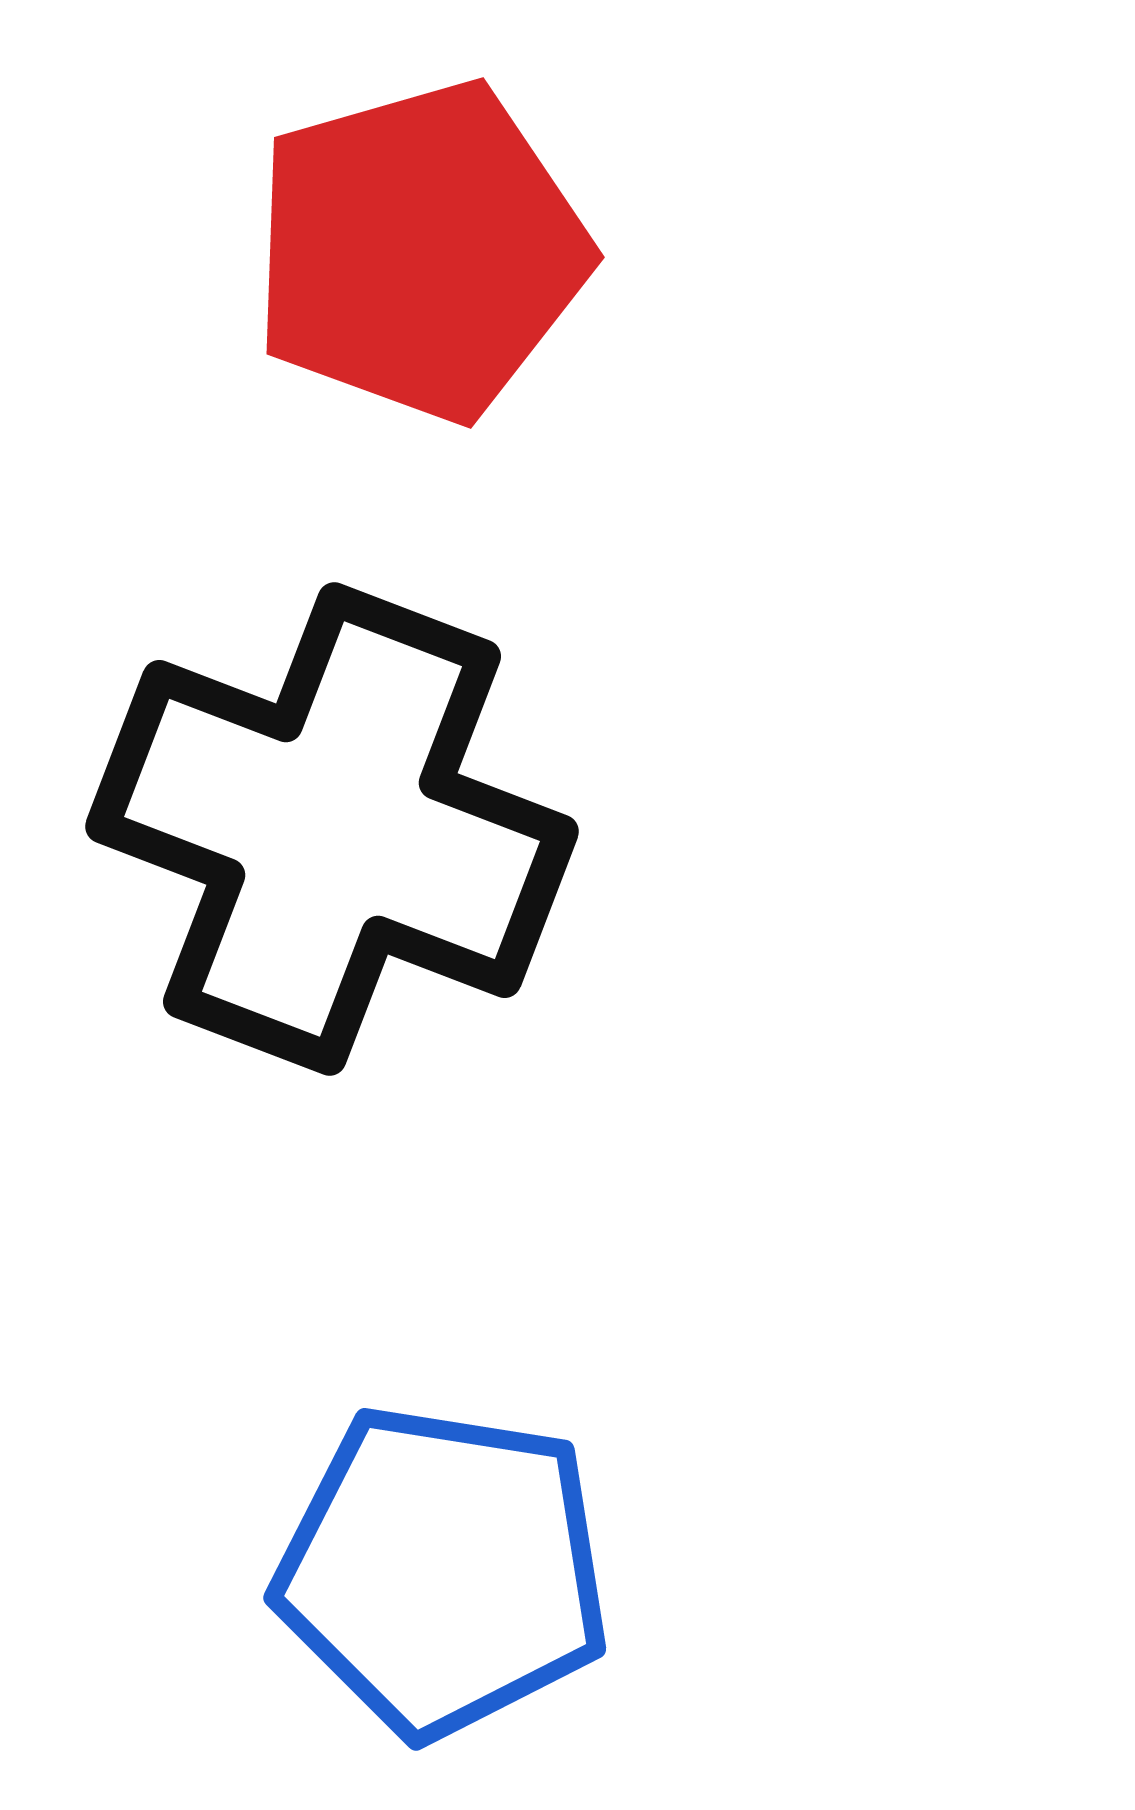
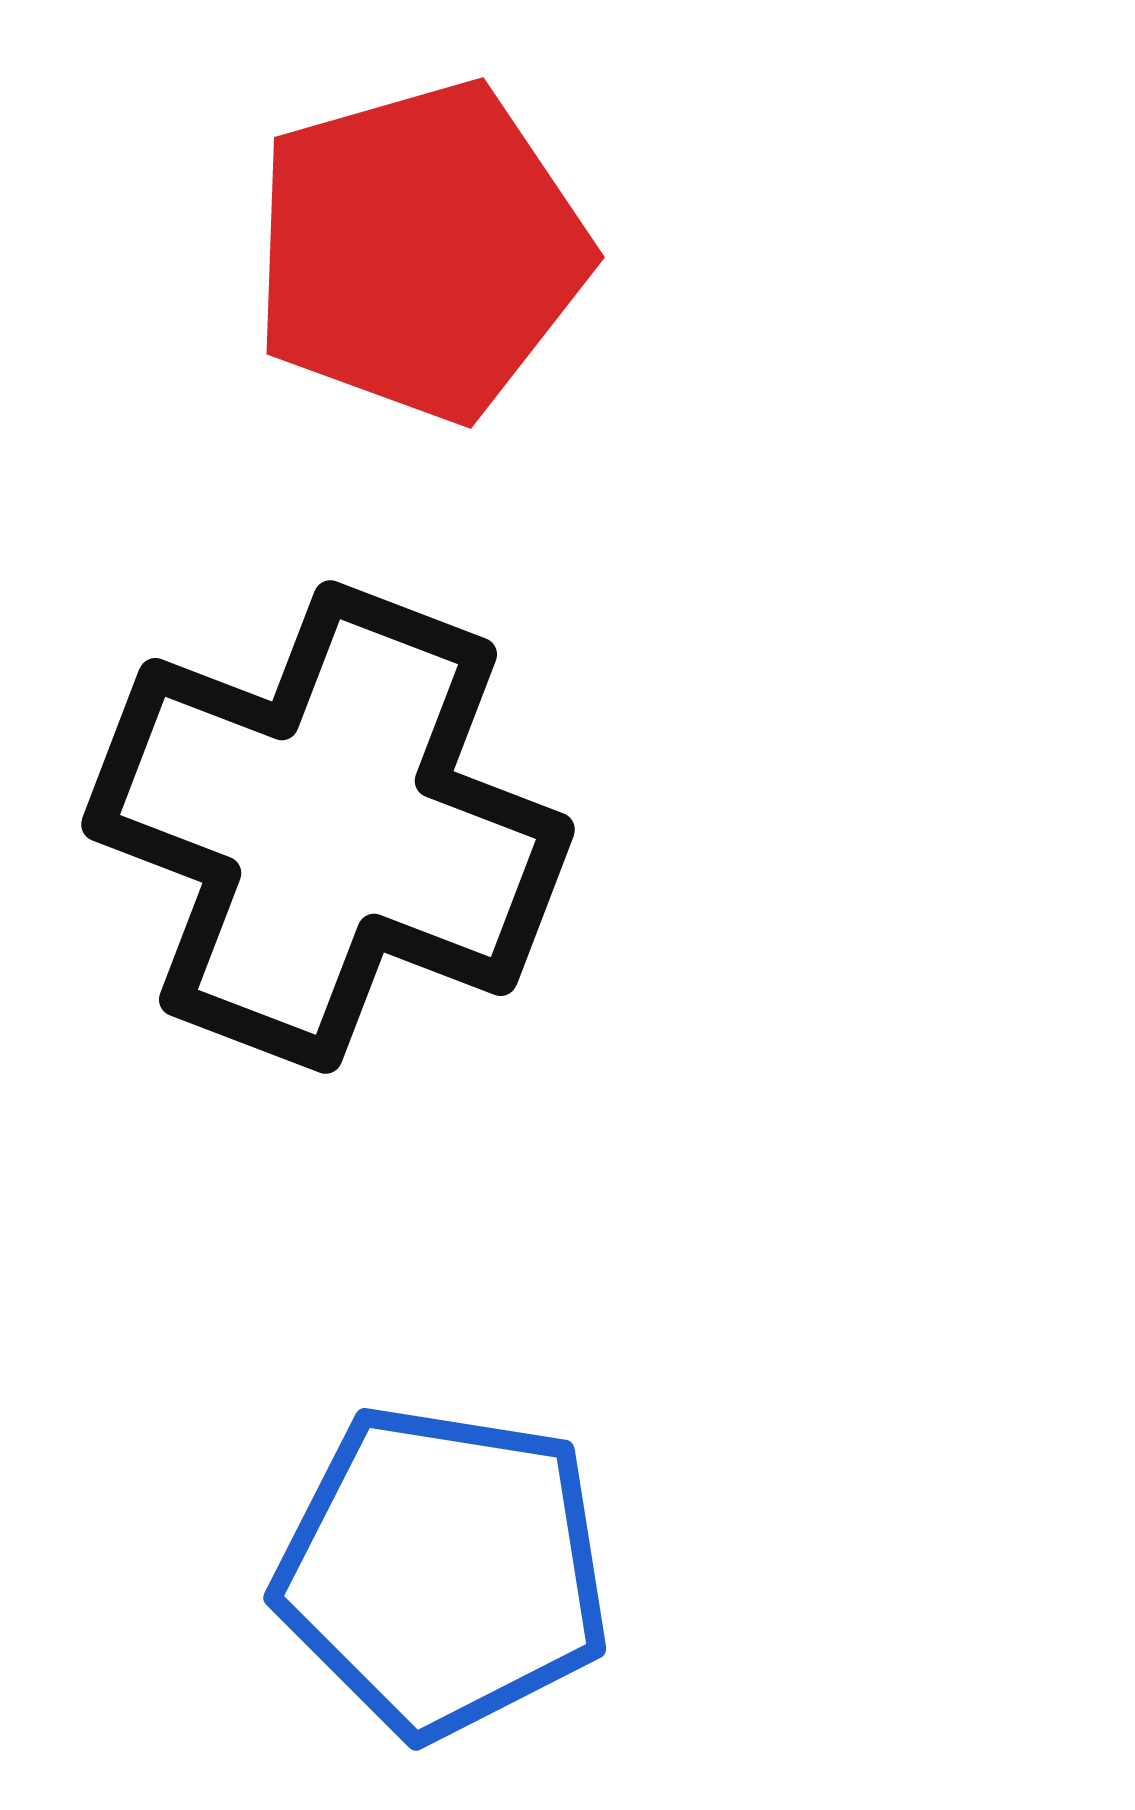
black cross: moved 4 px left, 2 px up
